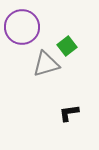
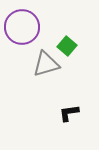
green square: rotated 12 degrees counterclockwise
